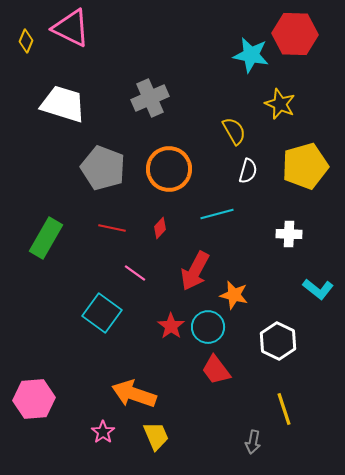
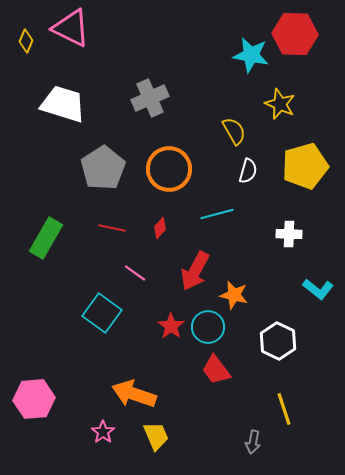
gray pentagon: rotated 18 degrees clockwise
